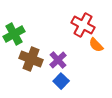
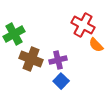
purple cross: rotated 30 degrees clockwise
